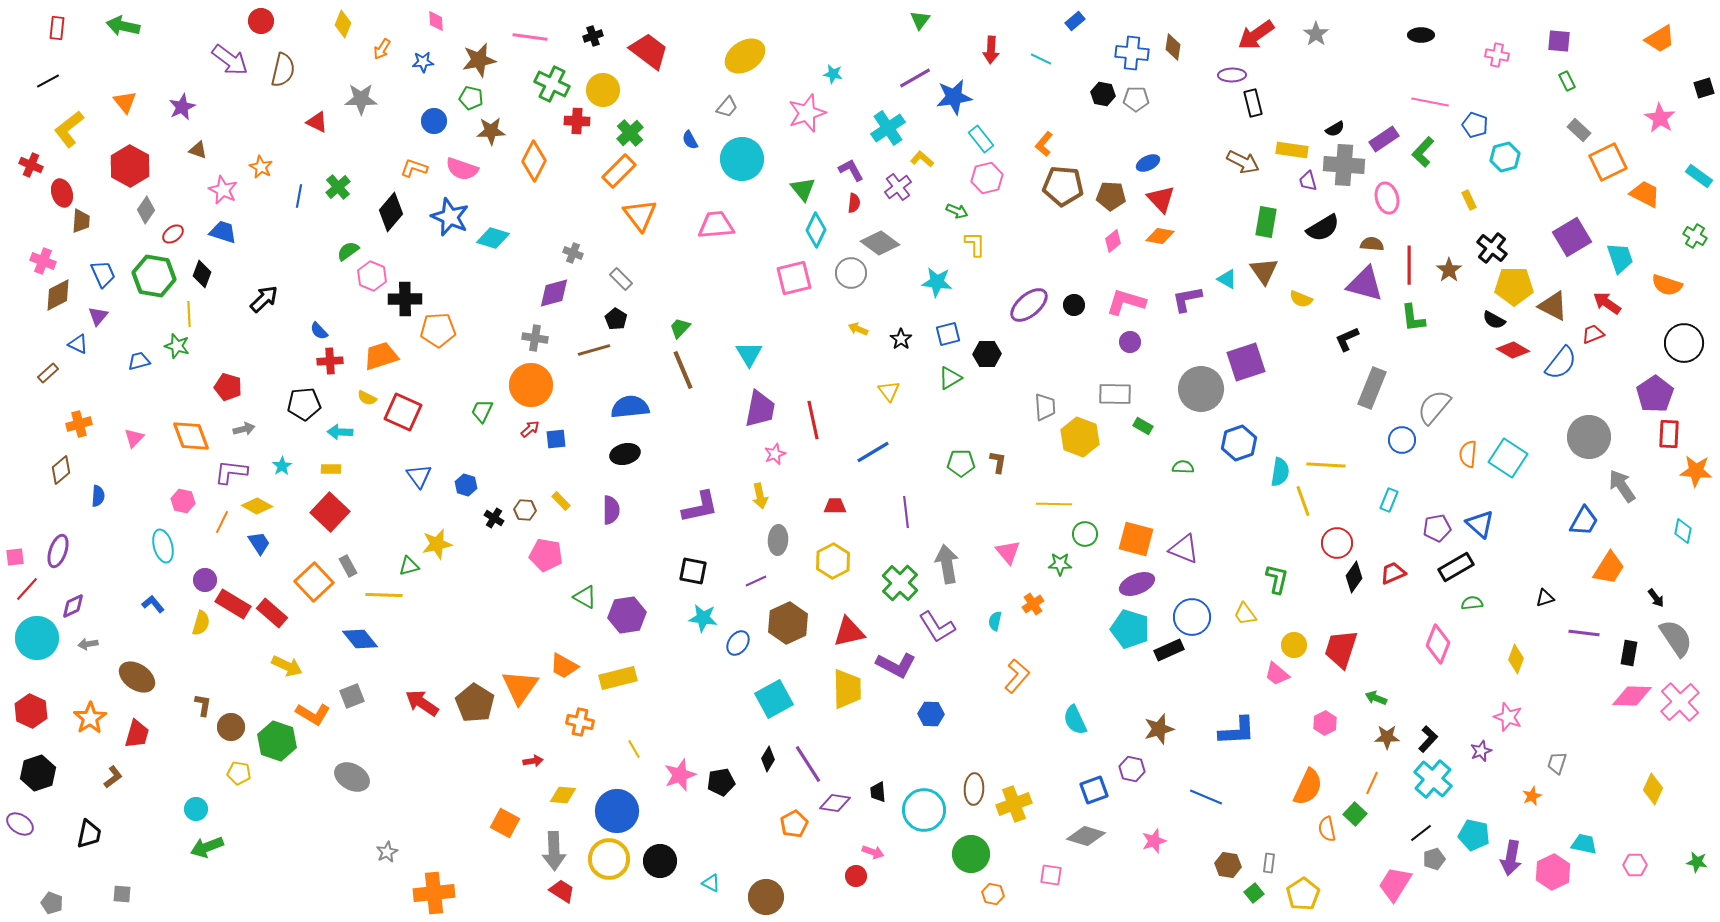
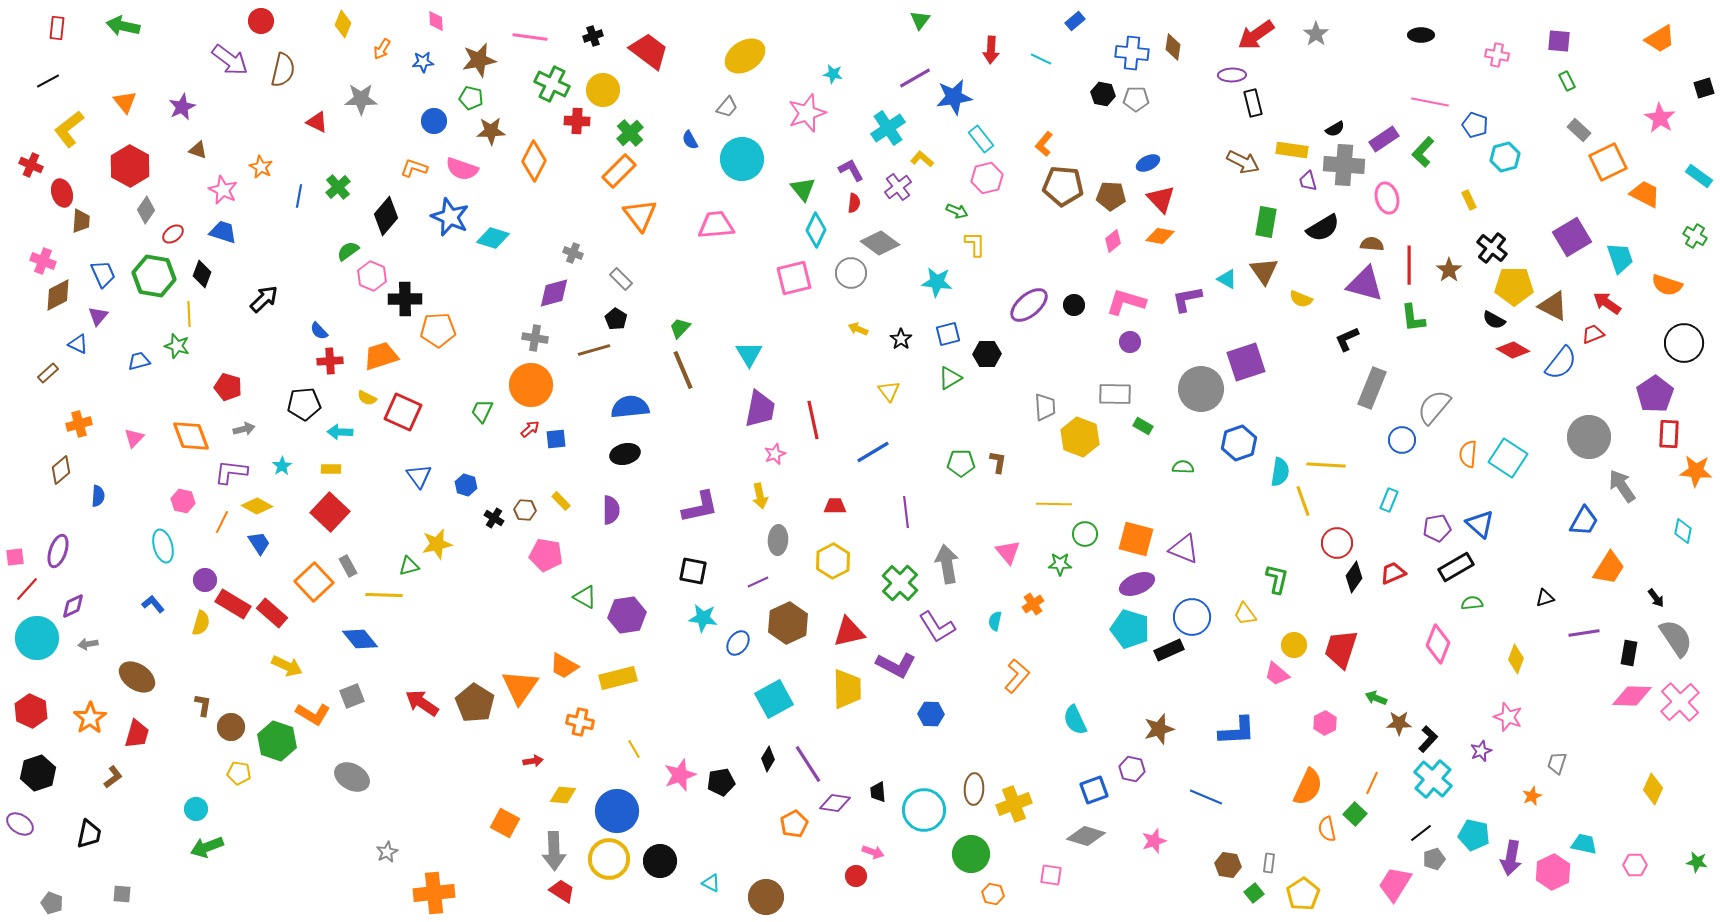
black diamond at (391, 212): moved 5 px left, 4 px down
purple line at (756, 581): moved 2 px right, 1 px down
purple line at (1584, 633): rotated 16 degrees counterclockwise
brown star at (1387, 737): moved 12 px right, 14 px up
